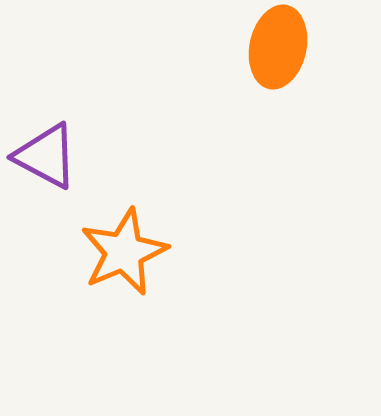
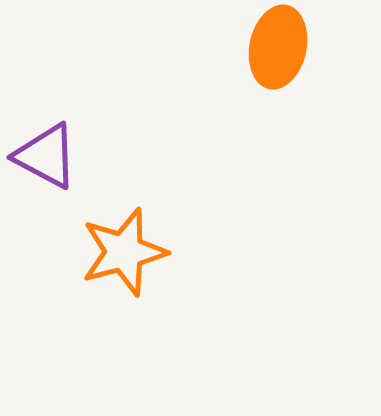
orange star: rotated 8 degrees clockwise
